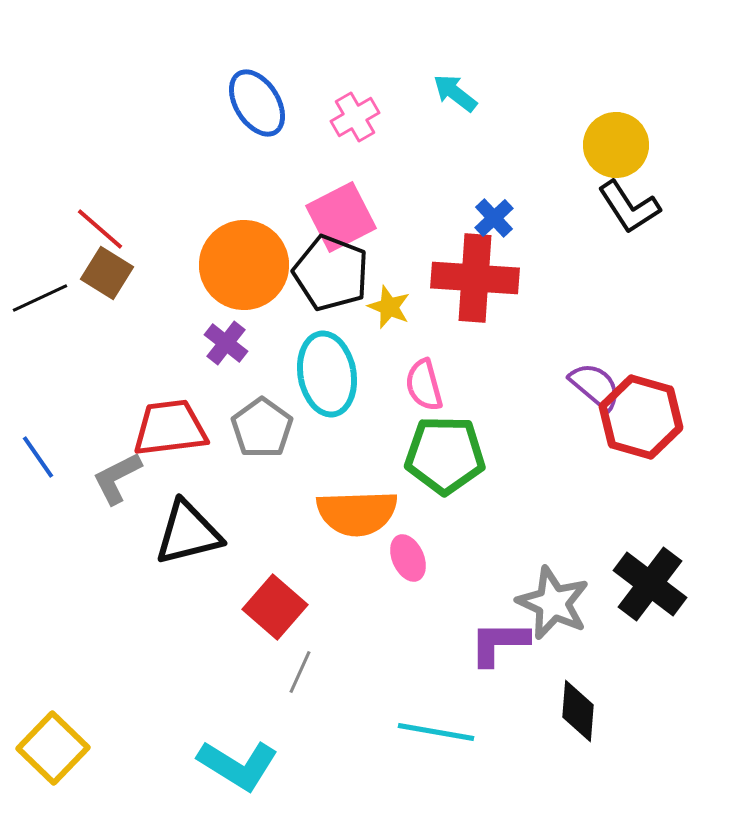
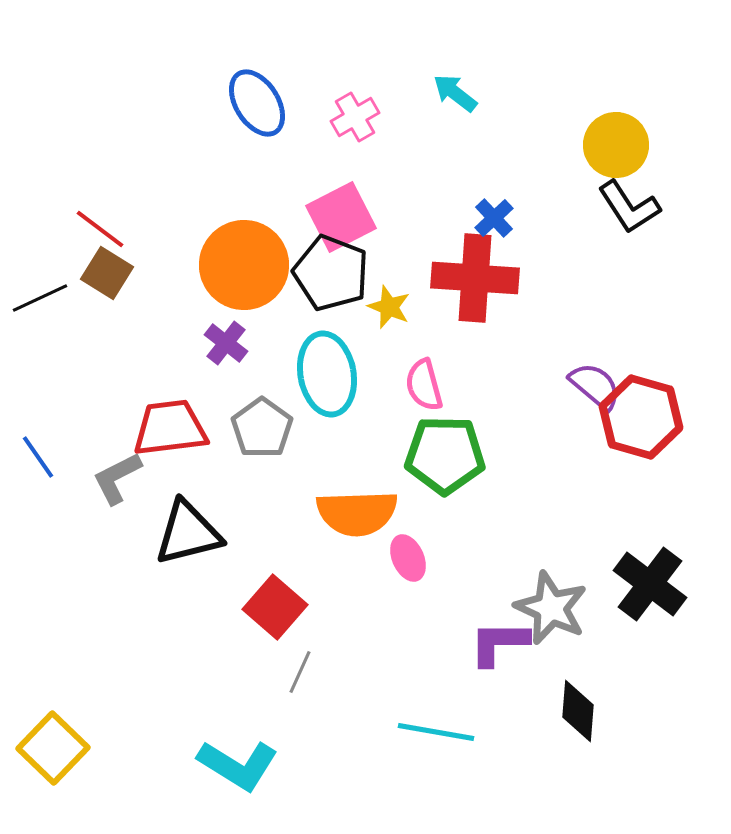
red line: rotated 4 degrees counterclockwise
gray star: moved 2 px left, 5 px down
